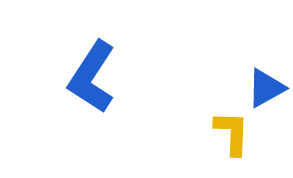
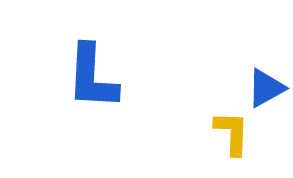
blue L-shape: rotated 30 degrees counterclockwise
